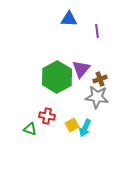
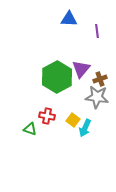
yellow square: moved 1 px right, 5 px up; rotated 24 degrees counterclockwise
